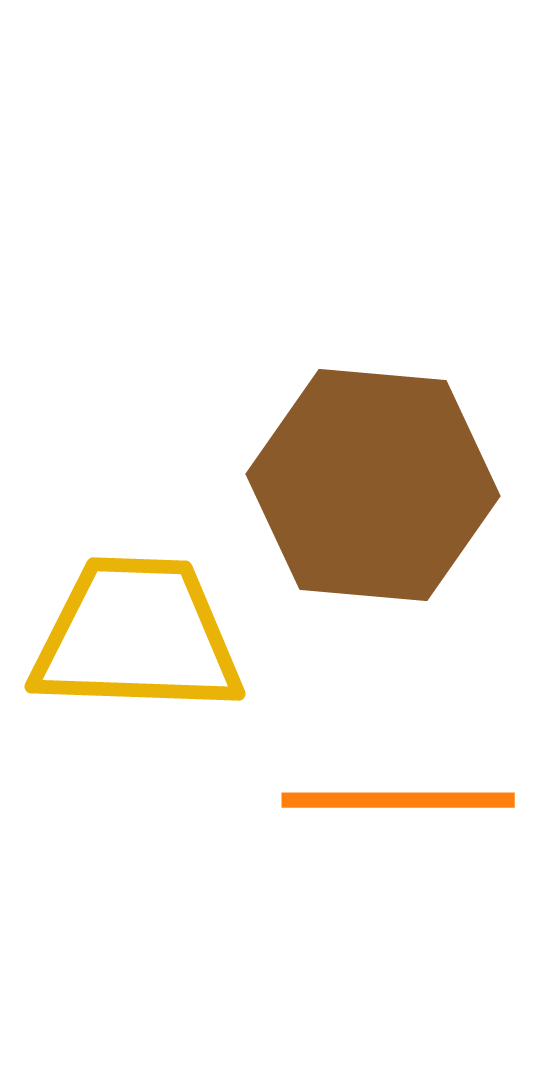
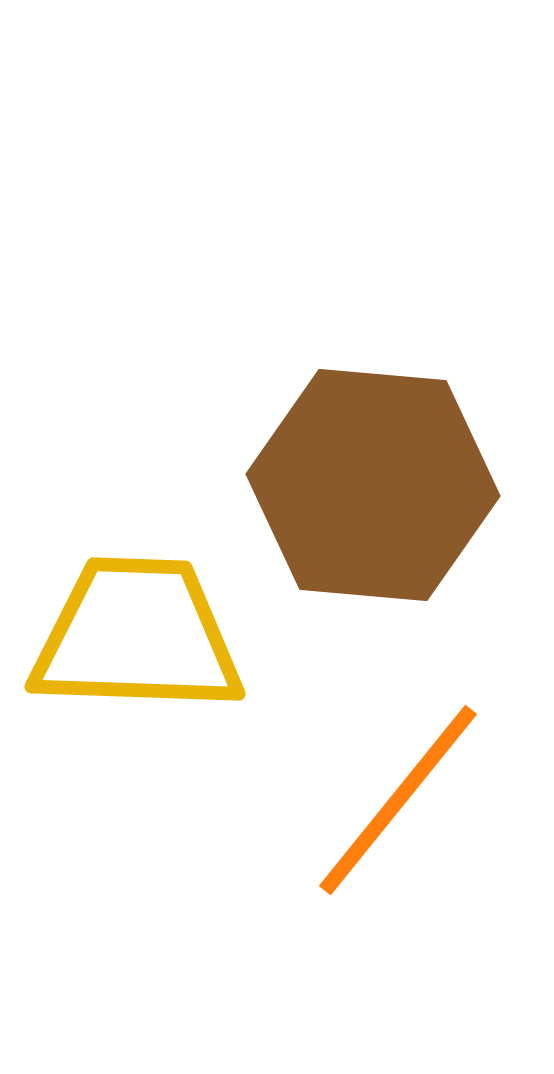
orange line: rotated 51 degrees counterclockwise
